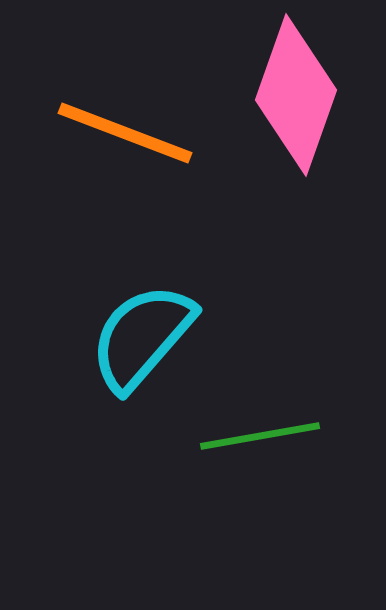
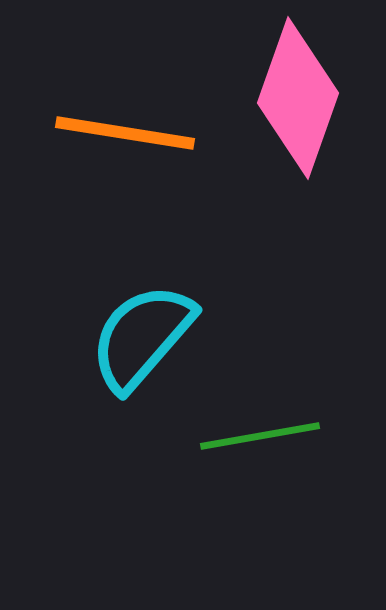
pink diamond: moved 2 px right, 3 px down
orange line: rotated 12 degrees counterclockwise
